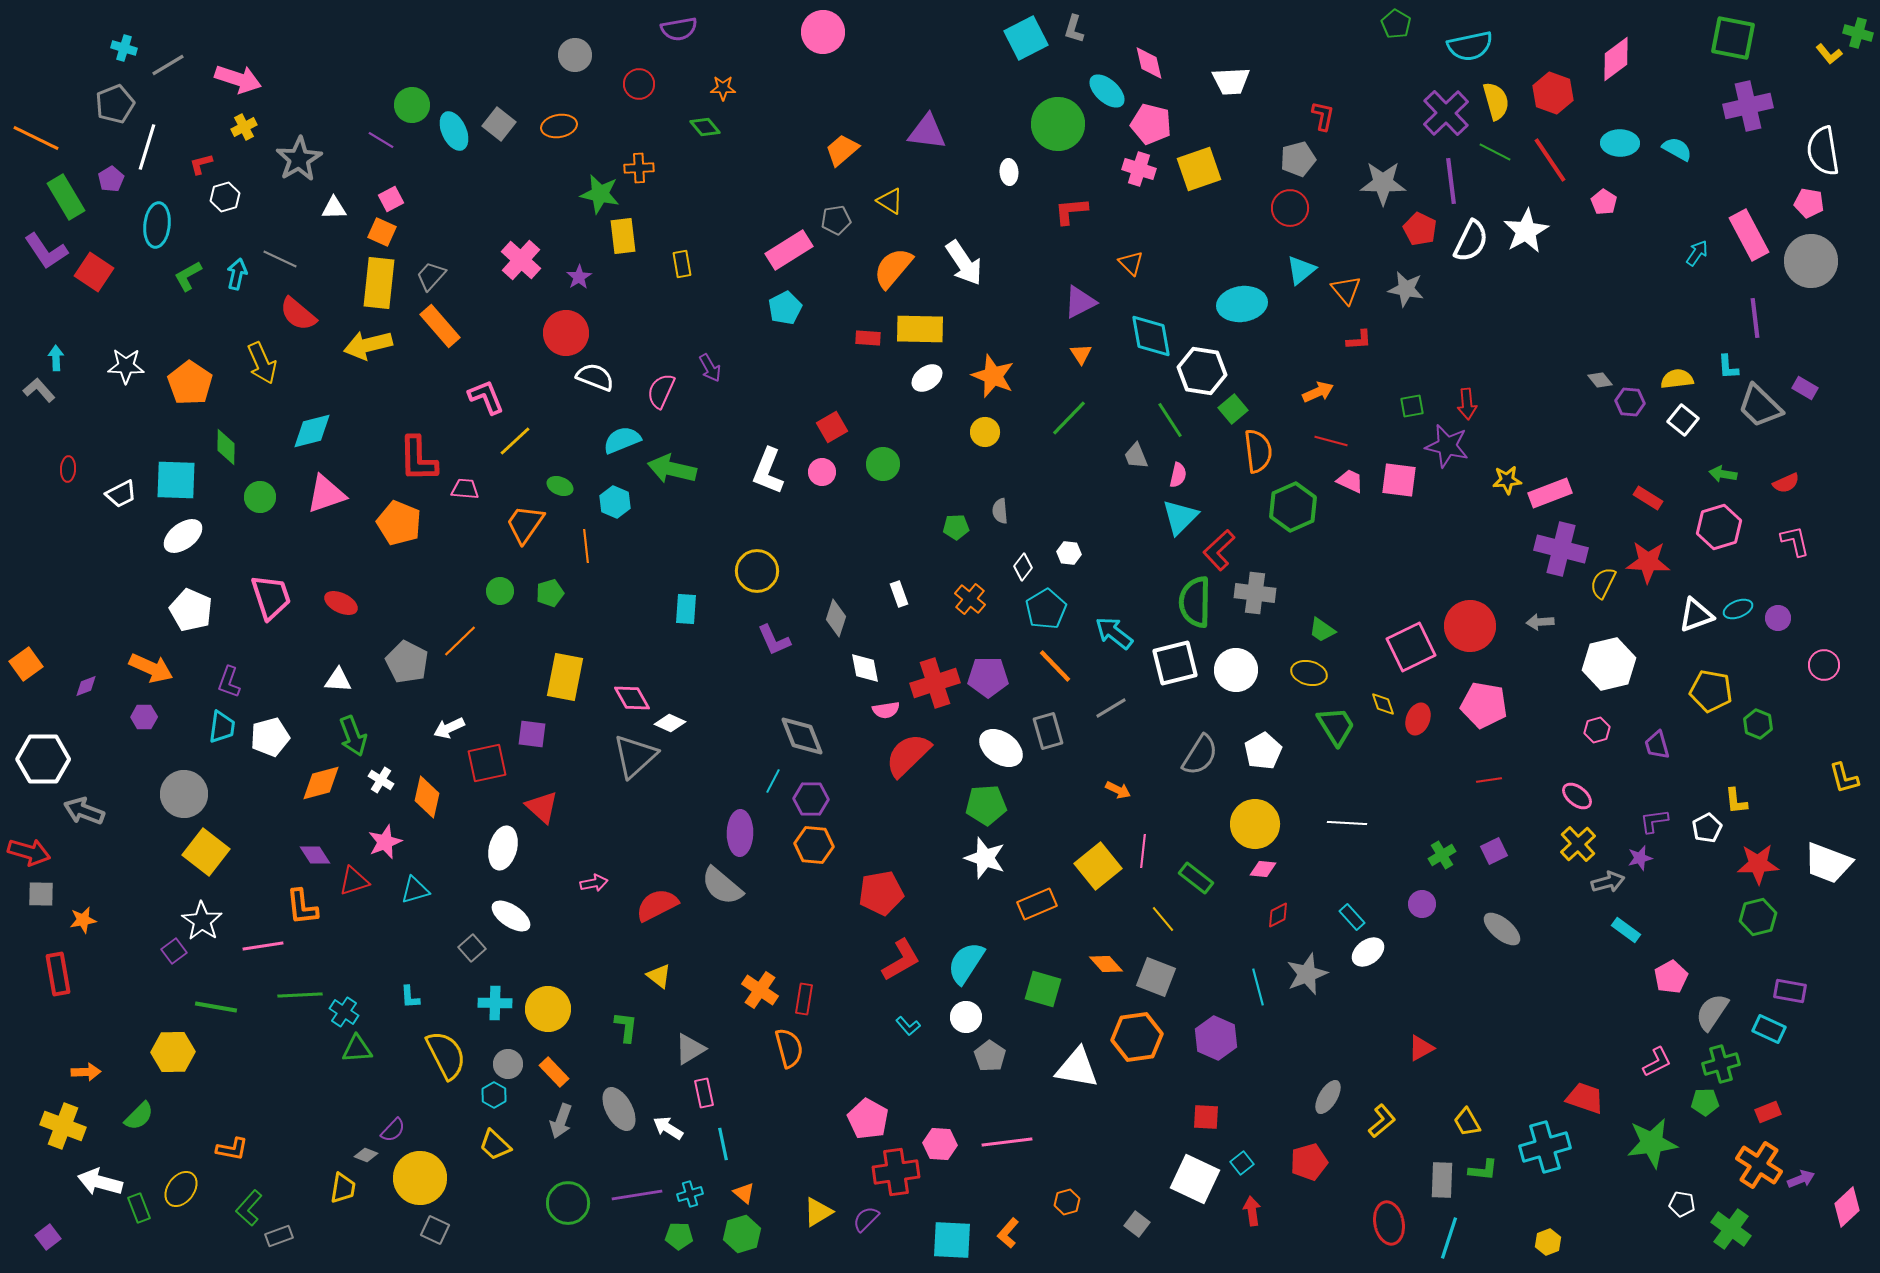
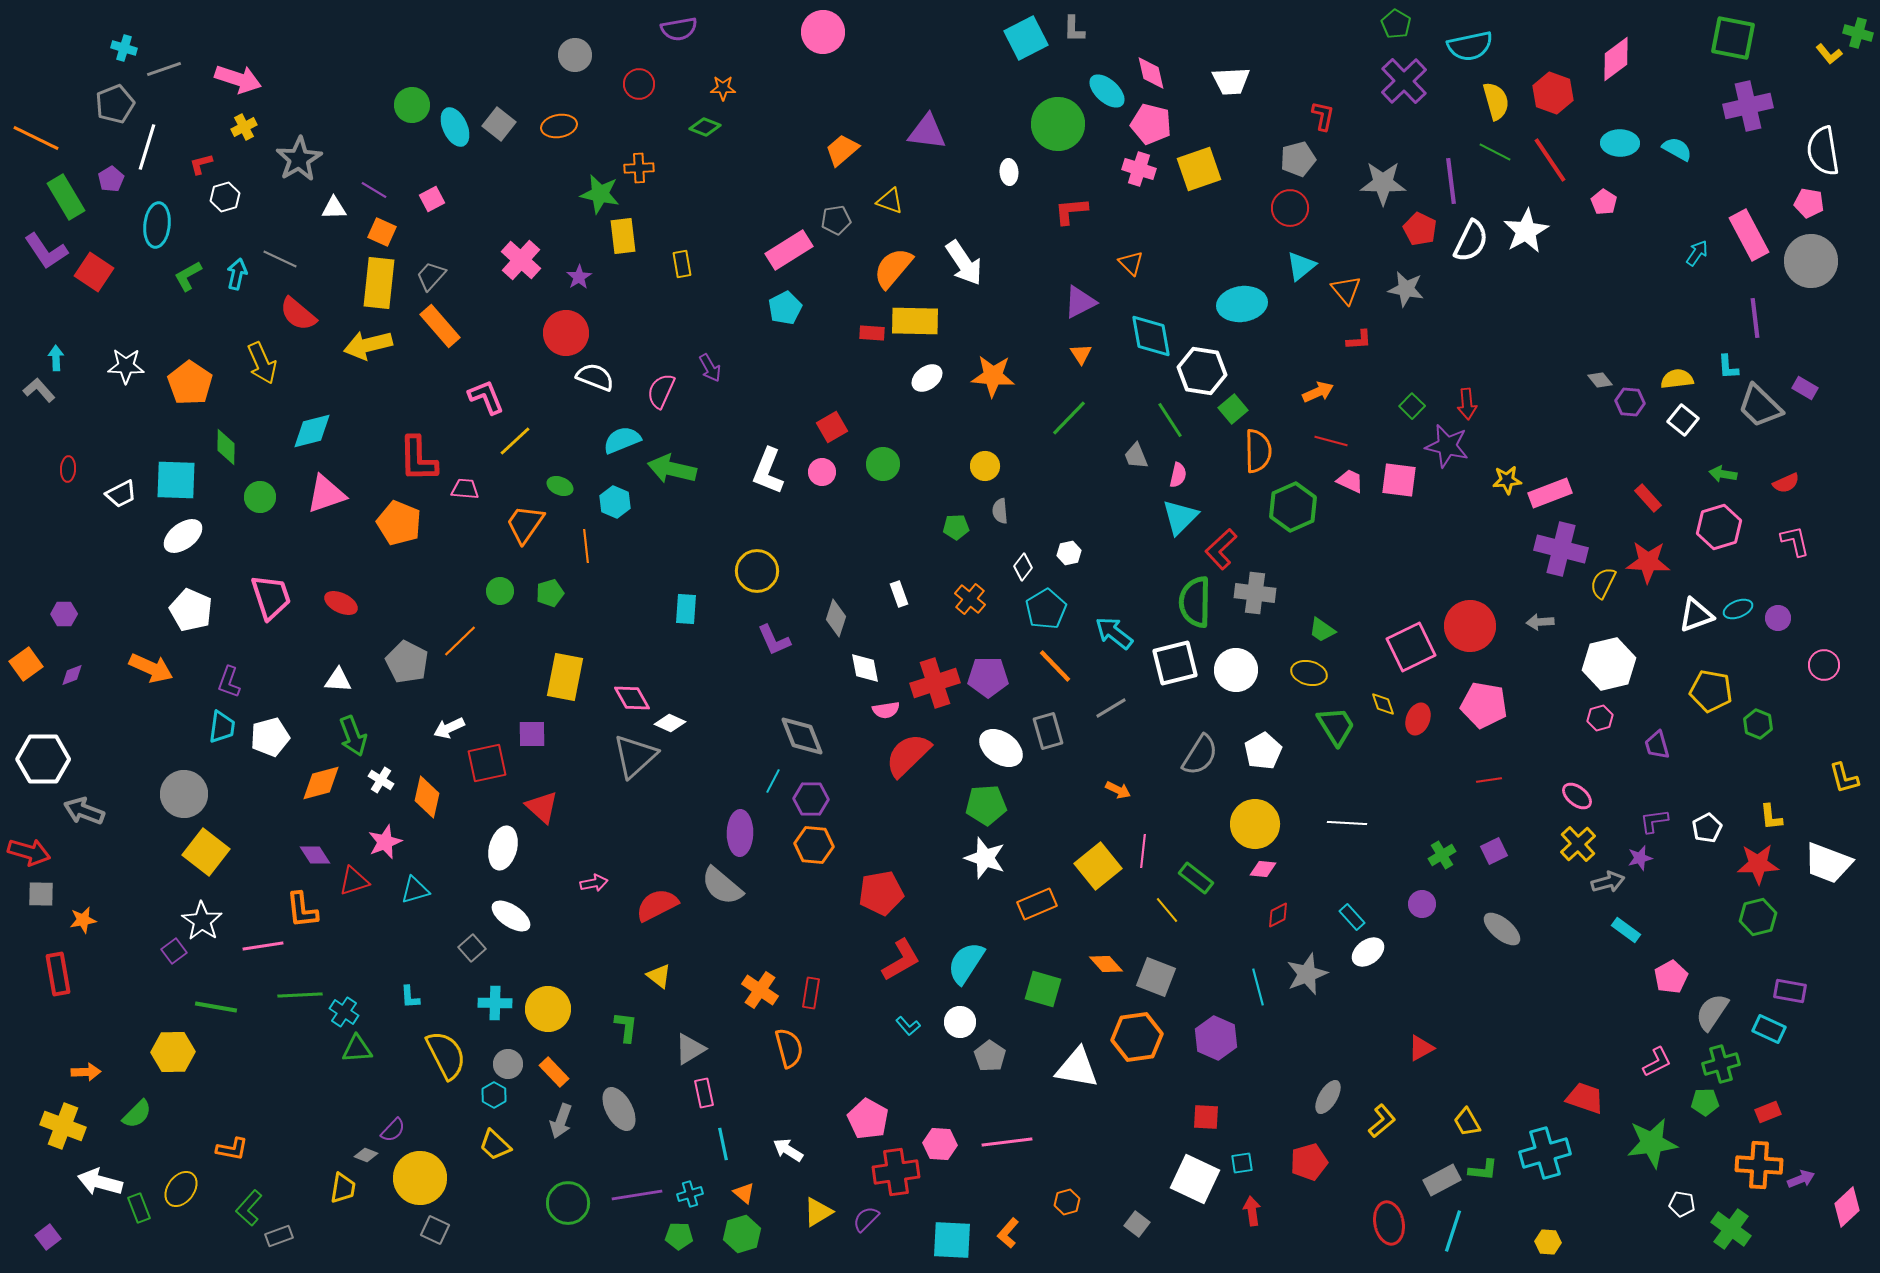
gray L-shape at (1074, 29): rotated 16 degrees counterclockwise
pink diamond at (1149, 63): moved 2 px right, 10 px down
gray line at (168, 65): moved 4 px left, 4 px down; rotated 12 degrees clockwise
purple cross at (1446, 113): moved 42 px left, 32 px up
green diamond at (705, 127): rotated 28 degrees counterclockwise
cyan ellipse at (454, 131): moved 1 px right, 4 px up
purple line at (381, 140): moved 7 px left, 50 px down
pink square at (391, 199): moved 41 px right
yellow triangle at (890, 201): rotated 12 degrees counterclockwise
cyan triangle at (1301, 270): moved 4 px up
yellow rectangle at (920, 329): moved 5 px left, 8 px up
red rectangle at (868, 338): moved 4 px right, 5 px up
orange star at (993, 376): rotated 18 degrees counterclockwise
green square at (1412, 406): rotated 35 degrees counterclockwise
yellow circle at (985, 432): moved 34 px down
orange semicircle at (1258, 451): rotated 6 degrees clockwise
red rectangle at (1648, 498): rotated 16 degrees clockwise
red L-shape at (1219, 550): moved 2 px right, 1 px up
white hexagon at (1069, 553): rotated 20 degrees counterclockwise
purple diamond at (86, 686): moved 14 px left, 11 px up
purple hexagon at (144, 717): moved 80 px left, 103 px up
pink hexagon at (1597, 730): moved 3 px right, 12 px up
purple square at (532, 734): rotated 8 degrees counterclockwise
yellow L-shape at (1736, 801): moved 35 px right, 16 px down
orange L-shape at (302, 907): moved 3 px down
yellow line at (1163, 919): moved 4 px right, 9 px up
red rectangle at (804, 999): moved 7 px right, 6 px up
white circle at (966, 1017): moved 6 px left, 5 px down
green semicircle at (139, 1116): moved 2 px left, 2 px up
white arrow at (668, 1128): moved 120 px right, 22 px down
cyan cross at (1545, 1147): moved 6 px down
cyan square at (1242, 1163): rotated 30 degrees clockwise
orange cross at (1759, 1165): rotated 30 degrees counterclockwise
gray rectangle at (1442, 1180): rotated 60 degrees clockwise
cyan line at (1449, 1238): moved 4 px right, 7 px up
yellow hexagon at (1548, 1242): rotated 25 degrees clockwise
